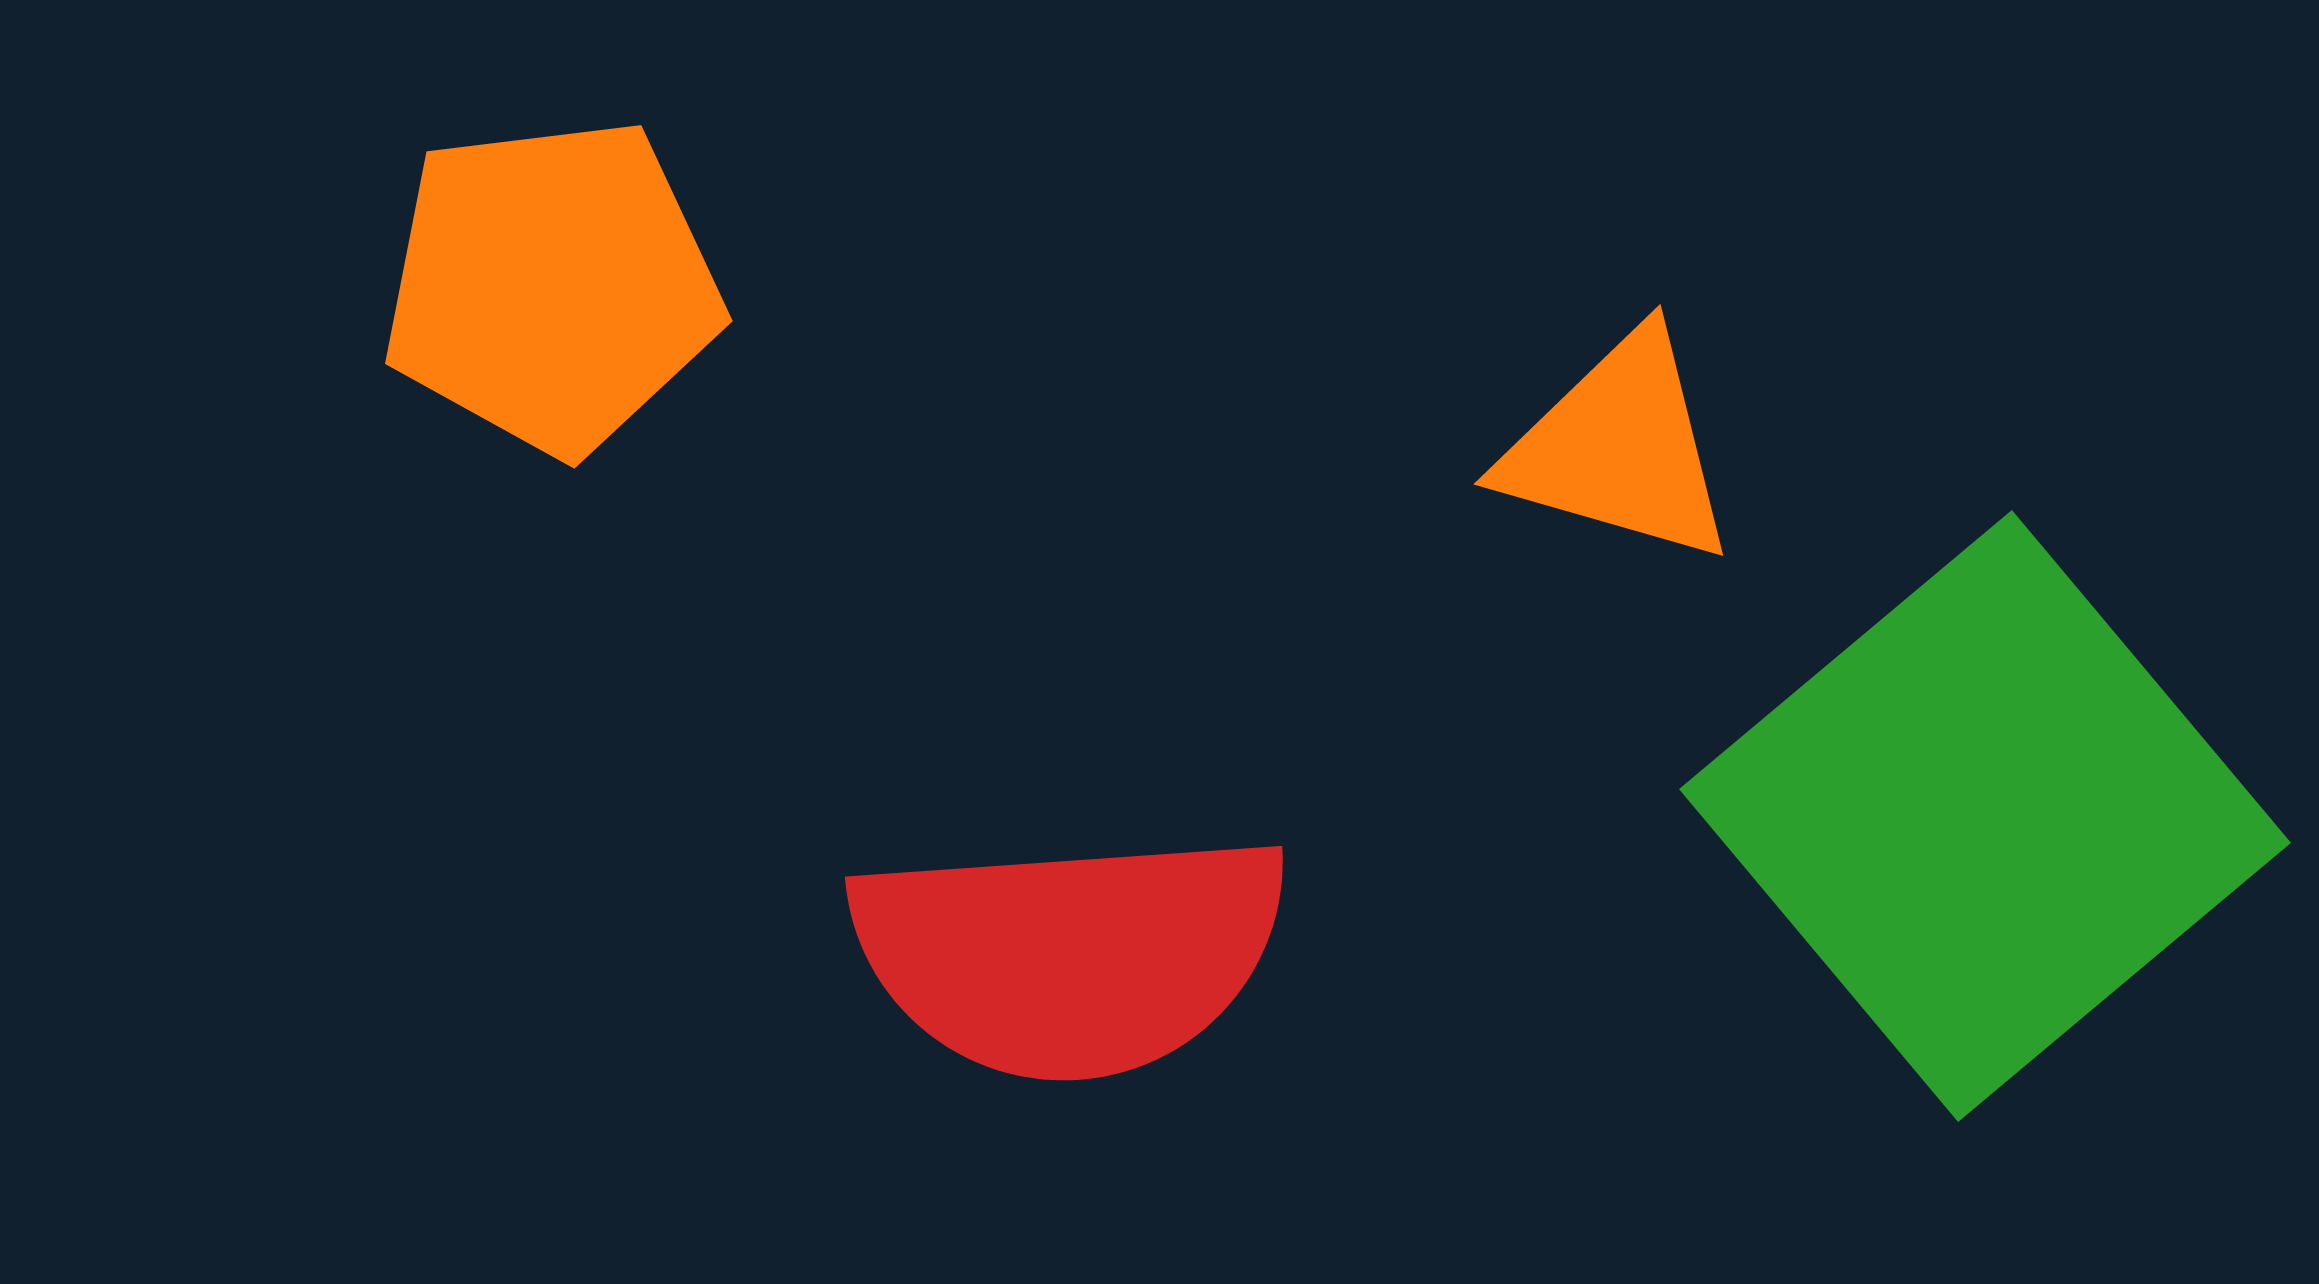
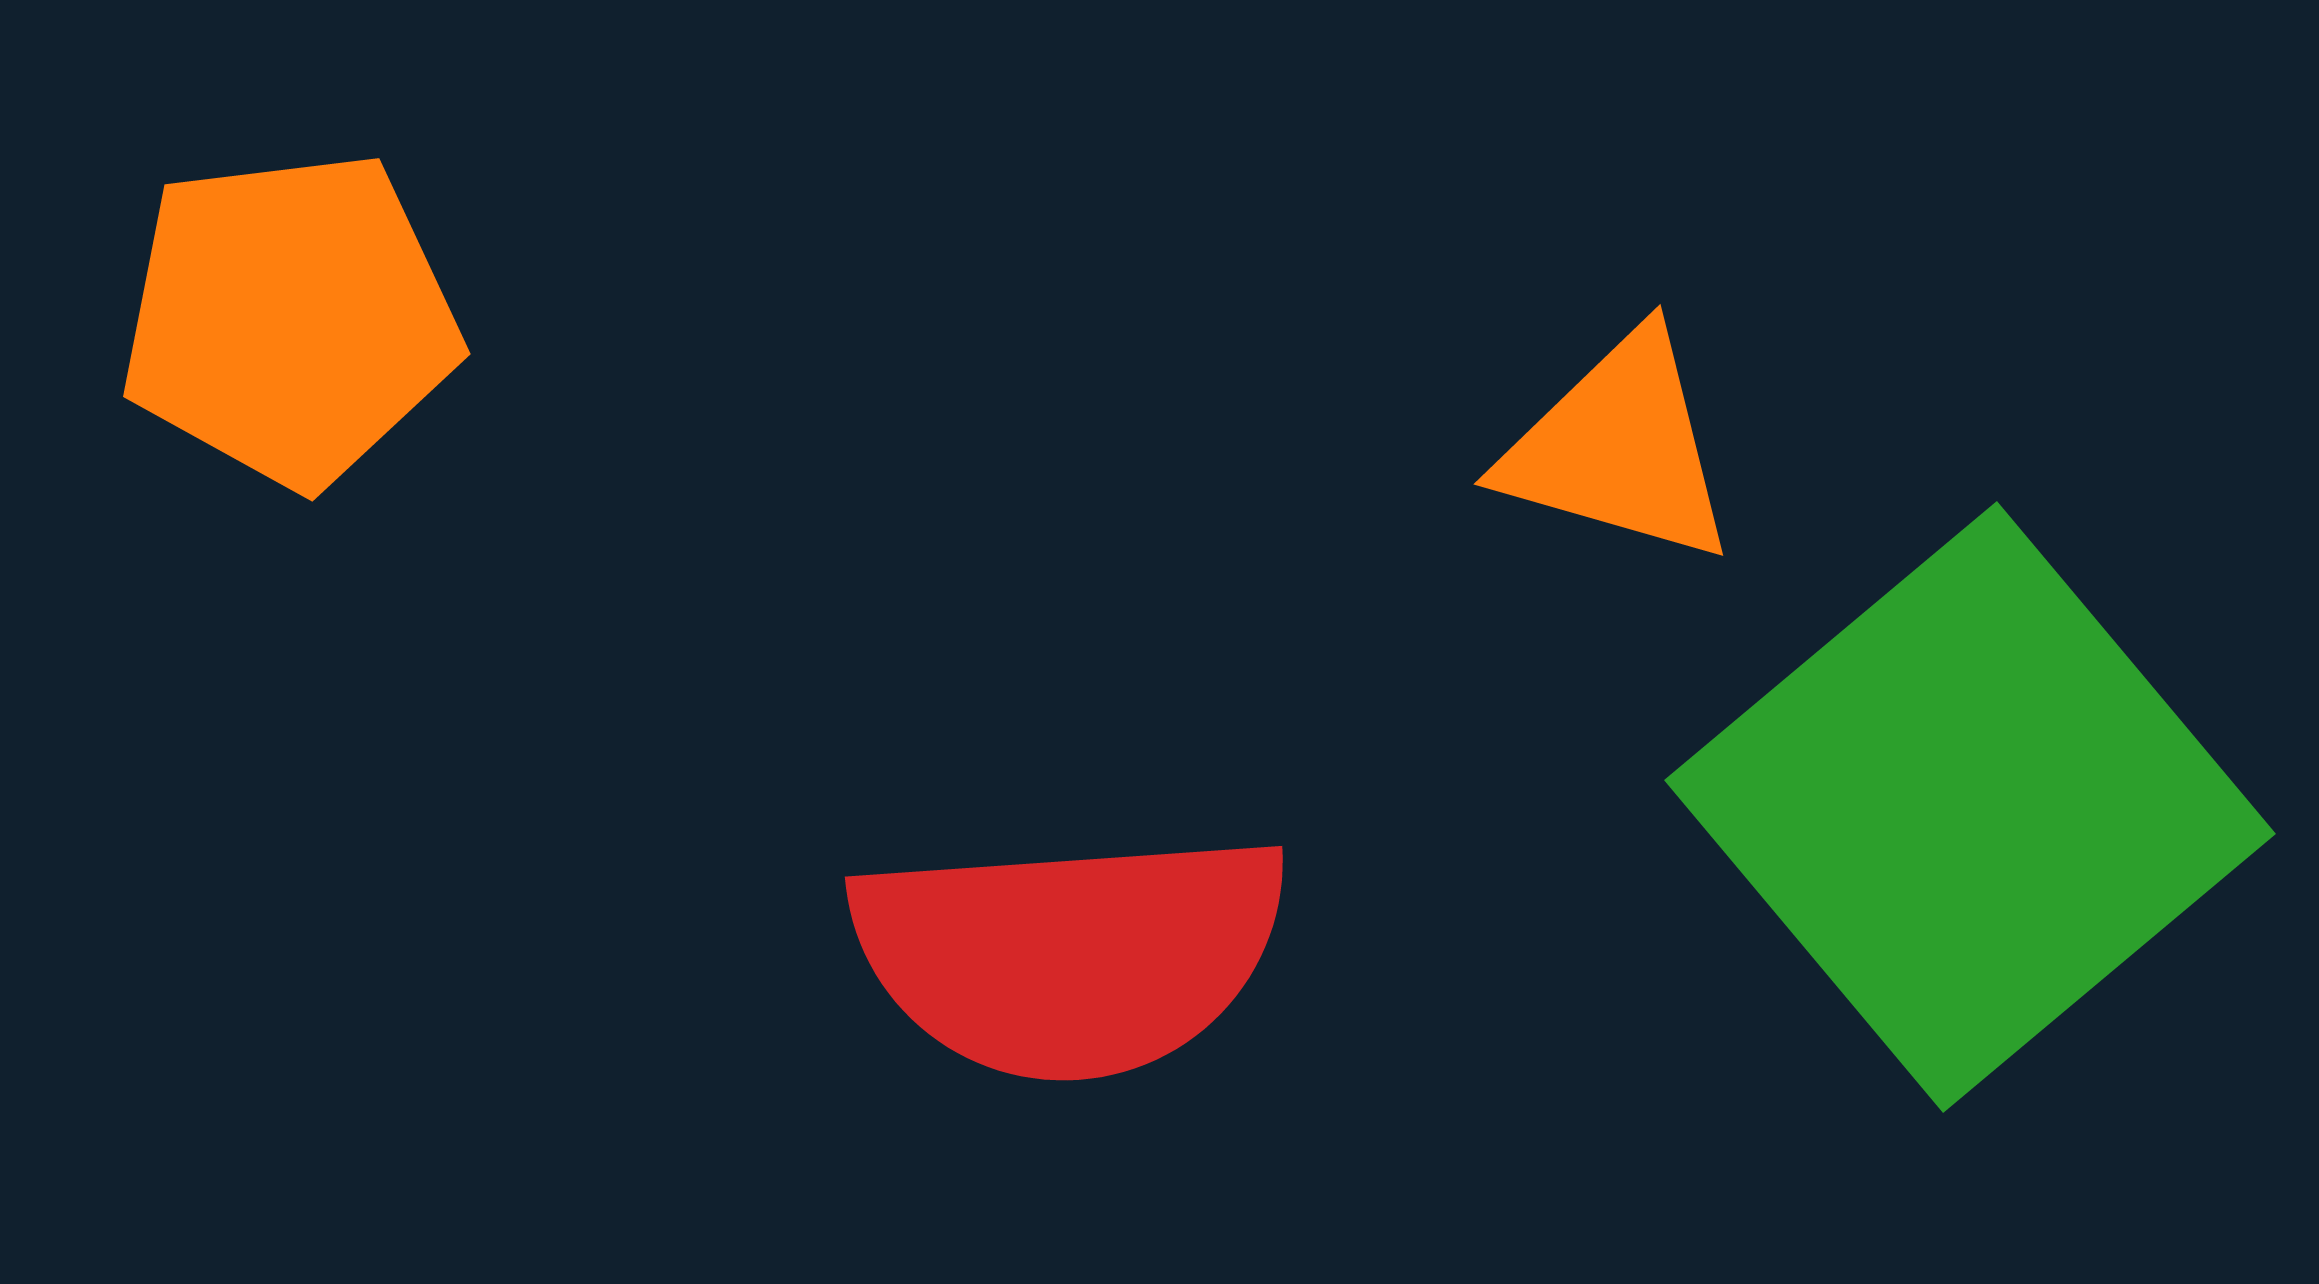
orange pentagon: moved 262 px left, 33 px down
green square: moved 15 px left, 9 px up
